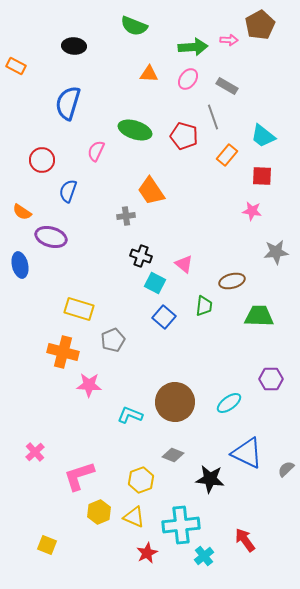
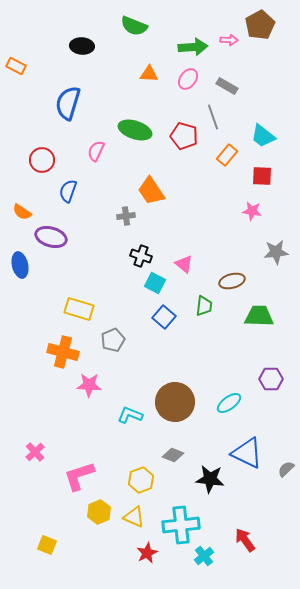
black ellipse at (74, 46): moved 8 px right
